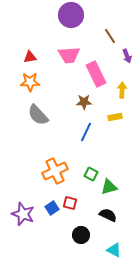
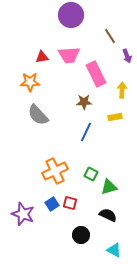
red triangle: moved 12 px right
blue square: moved 4 px up
